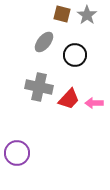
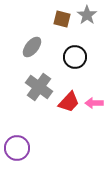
brown square: moved 5 px down
gray ellipse: moved 12 px left, 5 px down
black circle: moved 2 px down
gray cross: rotated 24 degrees clockwise
red trapezoid: moved 3 px down
purple circle: moved 5 px up
